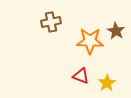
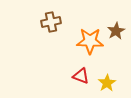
brown star: rotated 12 degrees clockwise
